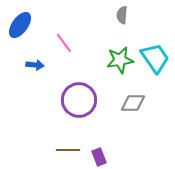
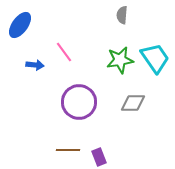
pink line: moved 9 px down
purple circle: moved 2 px down
